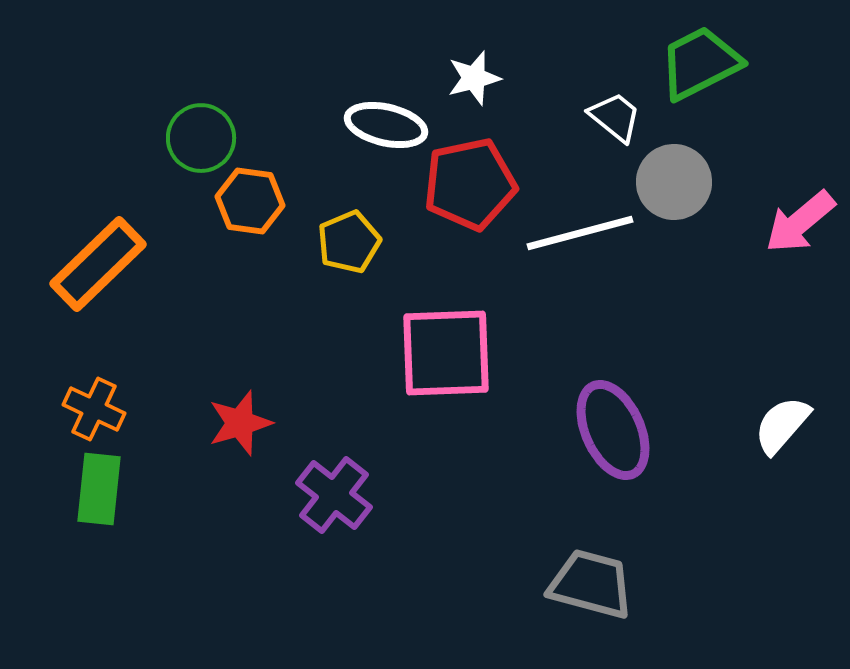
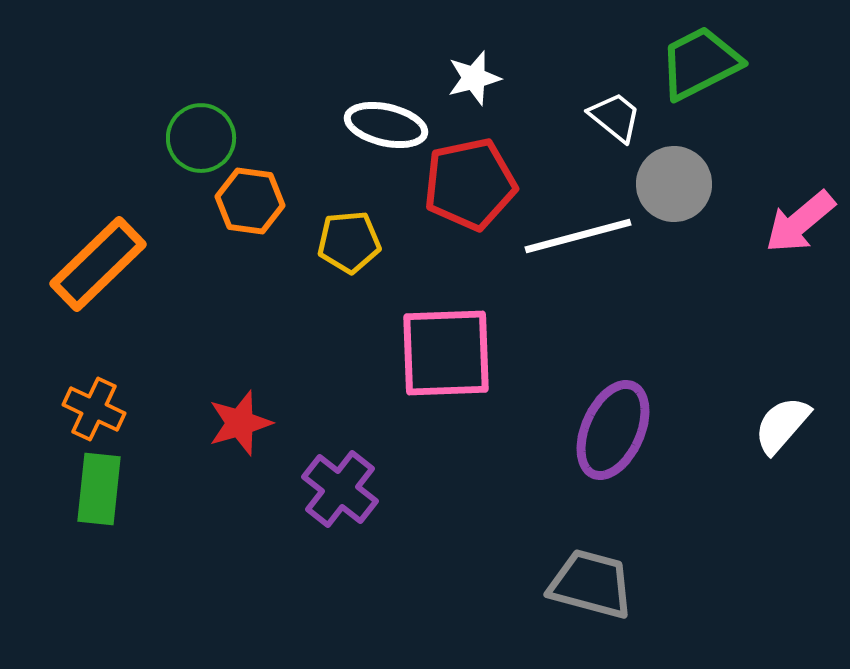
gray circle: moved 2 px down
white line: moved 2 px left, 3 px down
yellow pentagon: rotated 18 degrees clockwise
purple ellipse: rotated 48 degrees clockwise
purple cross: moved 6 px right, 6 px up
